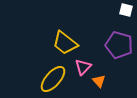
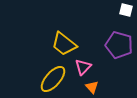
yellow trapezoid: moved 1 px left, 1 px down
orange triangle: moved 7 px left, 6 px down
